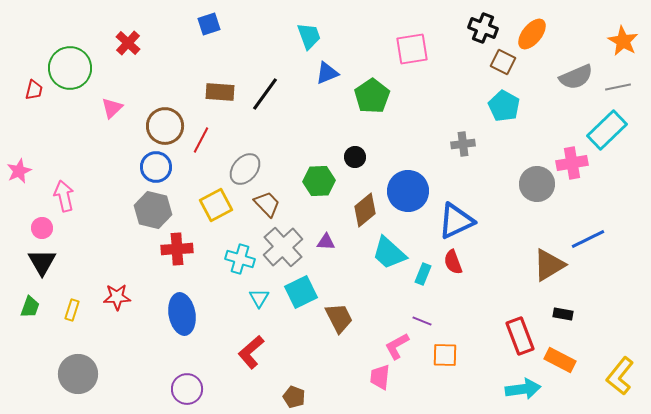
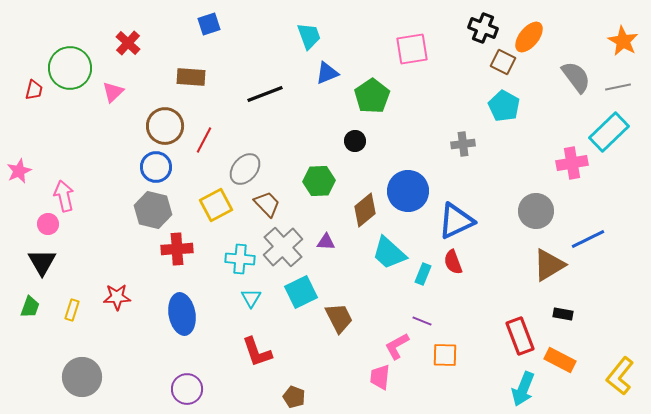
orange ellipse at (532, 34): moved 3 px left, 3 px down
gray semicircle at (576, 77): rotated 104 degrees counterclockwise
brown rectangle at (220, 92): moved 29 px left, 15 px up
black line at (265, 94): rotated 33 degrees clockwise
pink triangle at (112, 108): moved 1 px right, 16 px up
cyan rectangle at (607, 130): moved 2 px right, 2 px down
red line at (201, 140): moved 3 px right
black circle at (355, 157): moved 16 px up
gray circle at (537, 184): moved 1 px left, 27 px down
pink circle at (42, 228): moved 6 px right, 4 px up
cyan cross at (240, 259): rotated 12 degrees counterclockwise
cyan triangle at (259, 298): moved 8 px left
red L-shape at (251, 352): moved 6 px right; rotated 68 degrees counterclockwise
gray circle at (78, 374): moved 4 px right, 3 px down
cyan arrow at (523, 389): rotated 120 degrees clockwise
